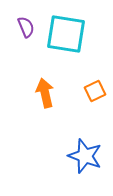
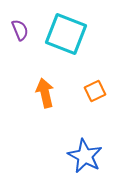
purple semicircle: moved 6 px left, 3 px down
cyan square: rotated 12 degrees clockwise
blue star: rotated 8 degrees clockwise
